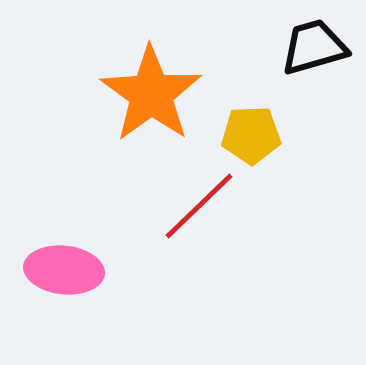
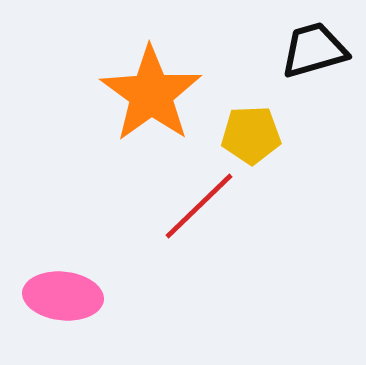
black trapezoid: moved 3 px down
pink ellipse: moved 1 px left, 26 px down
